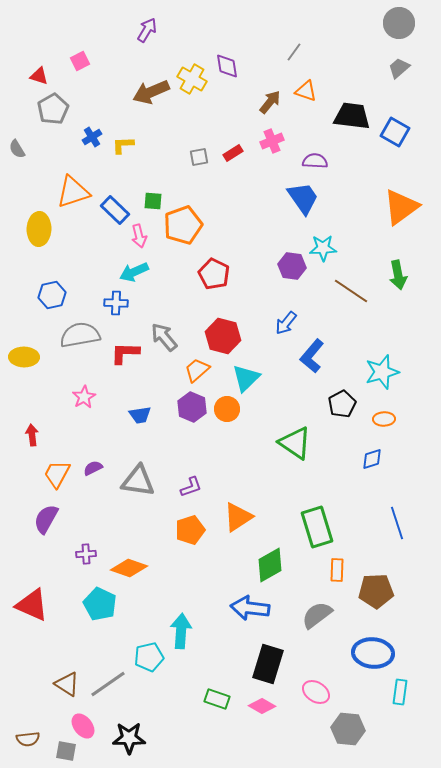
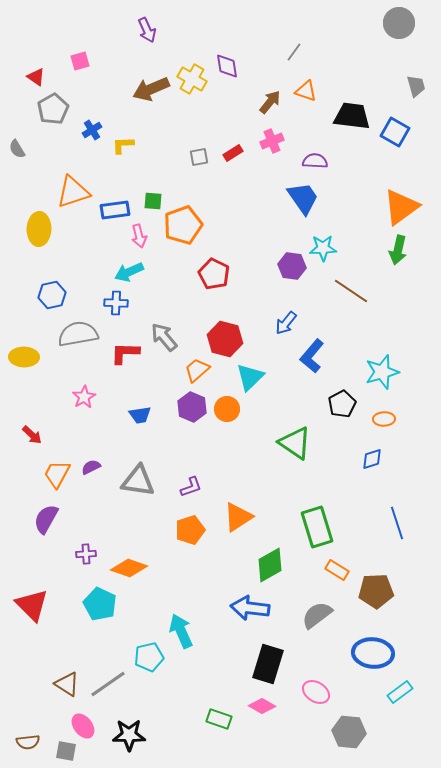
purple arrow at (147, 30): rotated 125 degrees clockwise
pink square at (80, 61): rotated 12 degrees clockwise
gray trapezoid at (399, 68): moved 17 px right, 18 px down; rotated 115 degrees clockwise
red triangle at (39, 76): moved 3 px left, 1 px down; rotated 18 degrees clockwise
brown arrow at (151, 92): moved 3 px up
blue cross at (92, 137): moved 7 px up
blue rectangle at (115, 210): rotated 52 degrees counterclockwise
cyan arrow at (134, 272): moved 5 px left
green arrow at (398, 275): moved 25 px up; rotated 24 degrees clockwise
gray semicircle at (80, 335): moved 2 px left, 1 px up
red hexagon at (223, 336): moved 2 px right, 3 px down
cyan triangle at (246, 378): moved 4 px right, 1 px up
red arrow at (32, 435): rotated 140 degrees clockwise
purple semicircle at (93, 468): moved 2 px left, 1 px up
orange rectangle at (337, 570): rotated 60 degrees counterclockwise
red triangle at (32, 605): rotated 21 degrees clockwise
cyan arrow at (181, 631): rotated 28 degrees counterclockwise
cyan rectangle at (400, 692): rotated 45 degrees clockwise
green rectangle at (217, 699): moved 2 px right, 20 px down
gray hexagon at (348, 729): moved 1 px right, 3 px down
black star at (129, 738): moved 3 px up
brown semicircle at (28, 739): moved 3 px down
